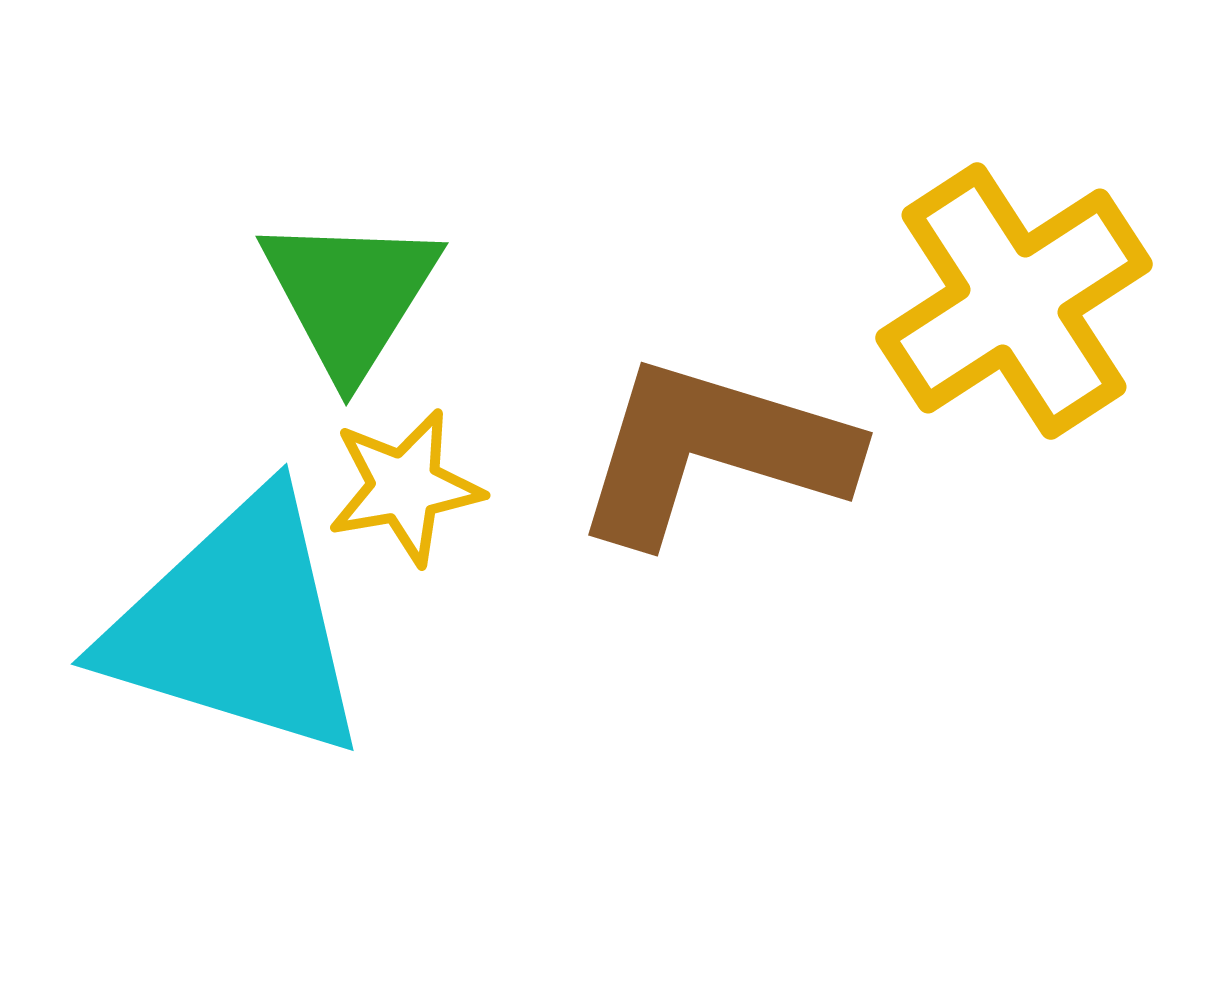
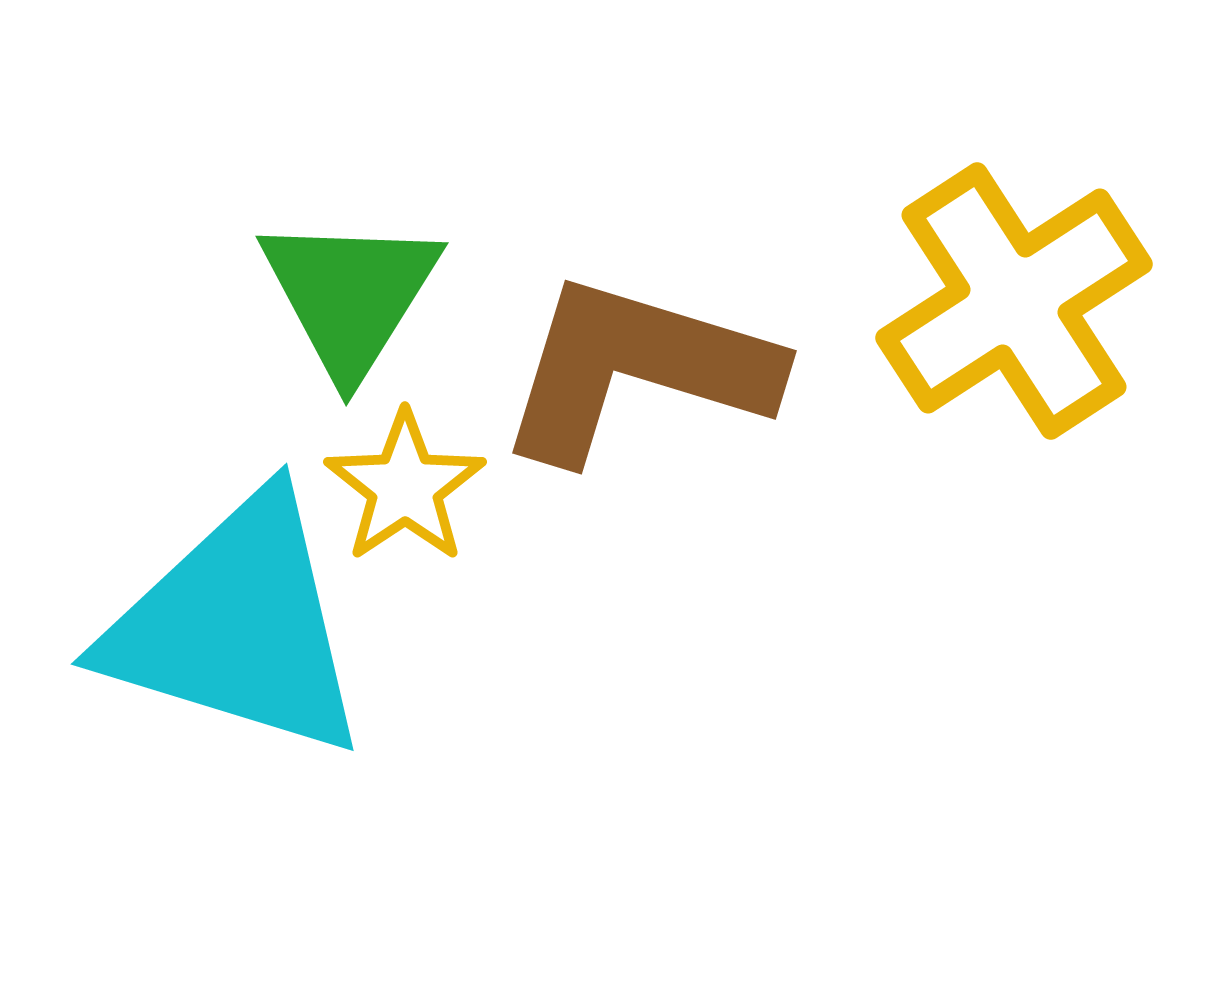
brown L-shape: moved 76 px left, 82 px up
yellow star: rotated 24 degrees counterclockwise
